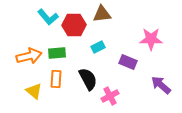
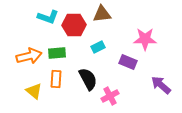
cyan L-shape: rotated 30 degrees counterclockwise
pink star: moved 6 px left
